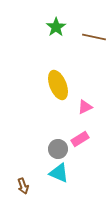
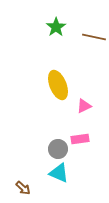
pink triangle: moved 1 px left, 1 px up
pink rectangle: rotated 24 degrees clockwise
brown arrow: moved 2 px down; rotated 28 degrees counterclockwise
